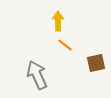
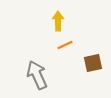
orange line: rotated 63 degrees counterclockwise
brown square: moved 3 px left
